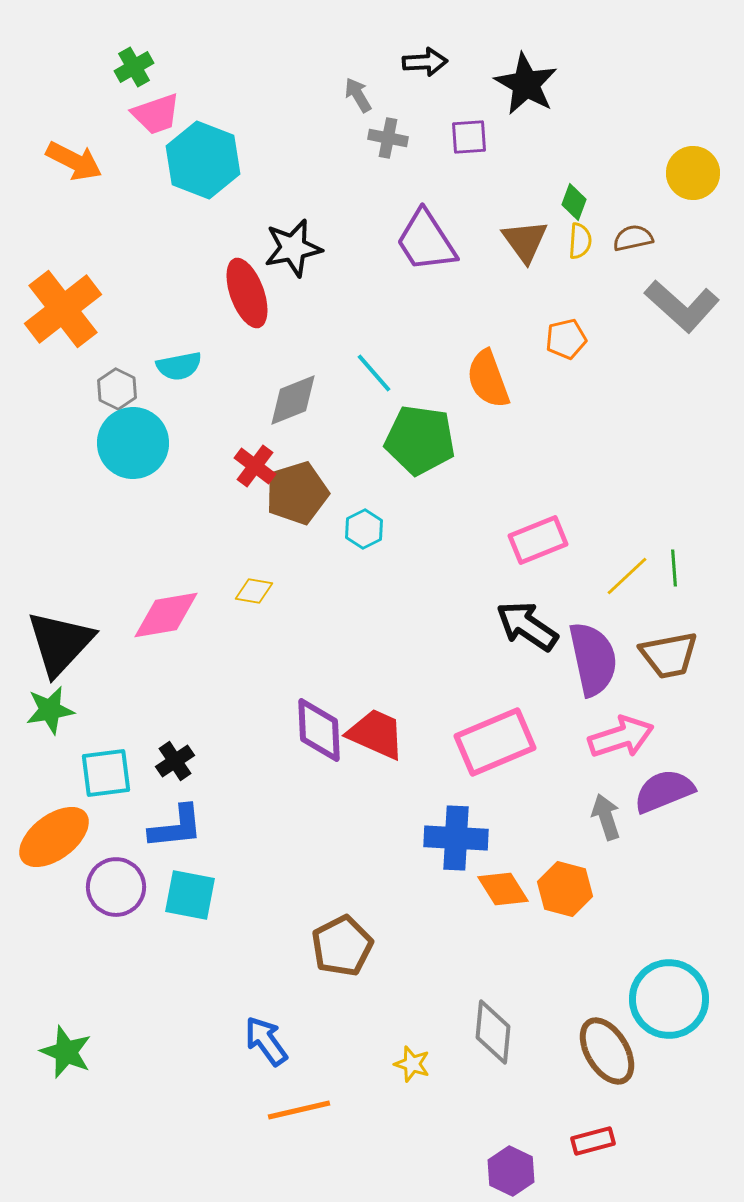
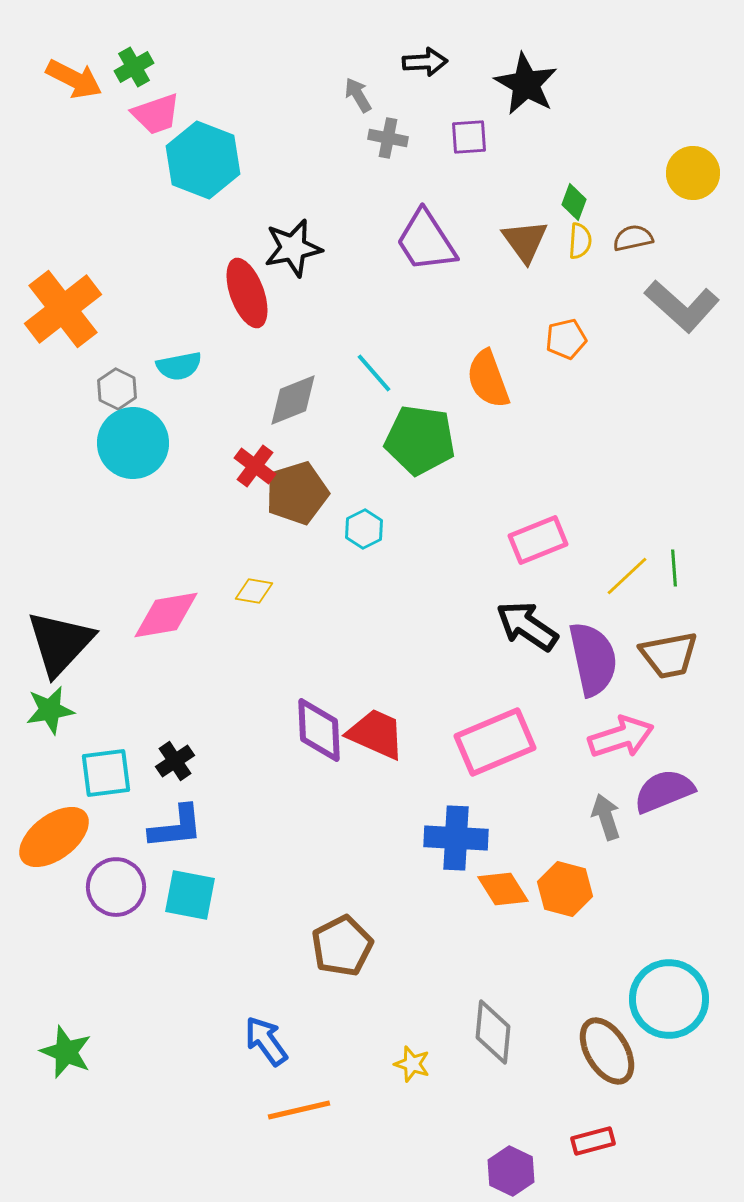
orange arrow at (74, 161): moved 82 px up
